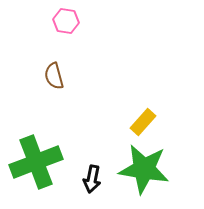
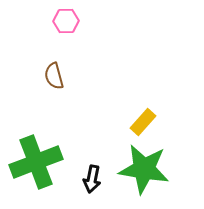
pink hexagon: rotated 10 degrees counterclockwise
